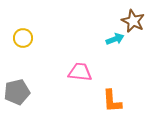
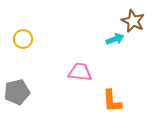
yellow circle: moved 1 px down
